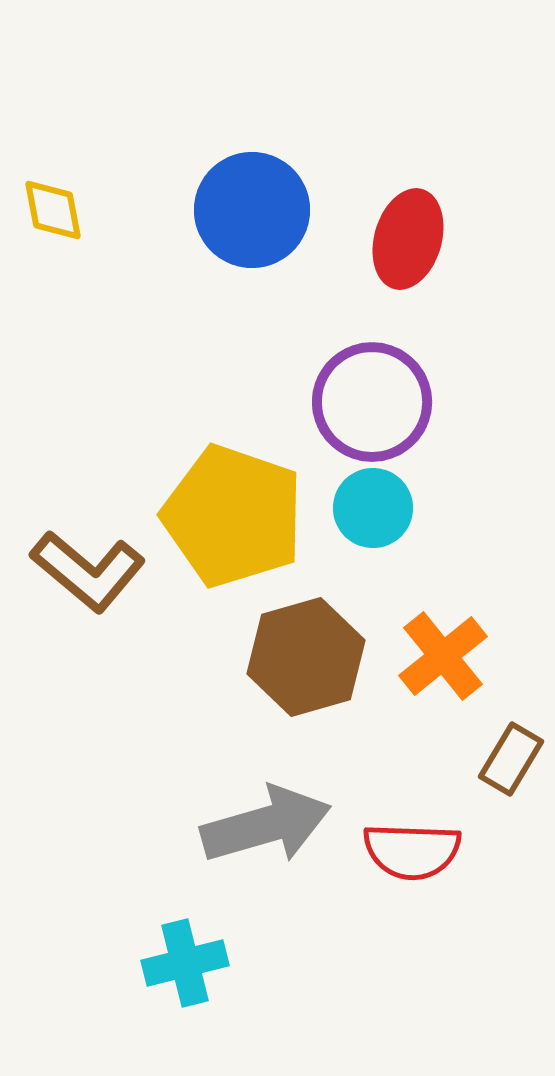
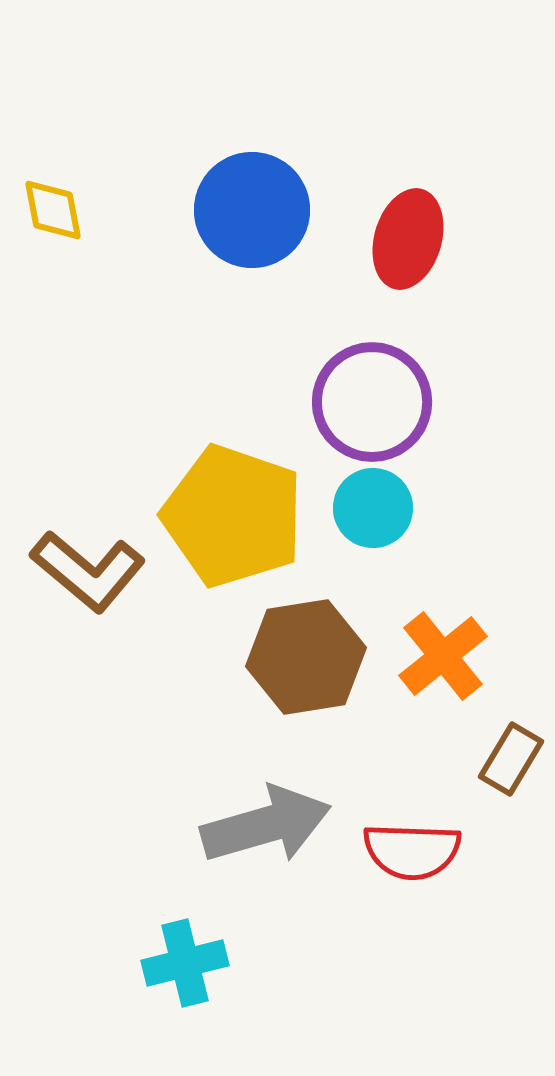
brown hexagon: rotated 7 degrees clockwise
